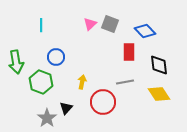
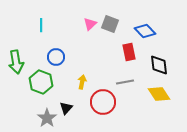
red rectangle: rotated 12 degrees counterclockwise
